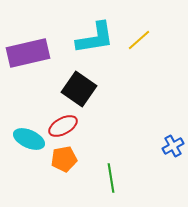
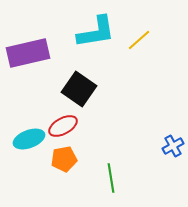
cyan L-shape: moved 1 px right, 6 px up
cyan ellipse: rotated 44 degrees counterclockwise
